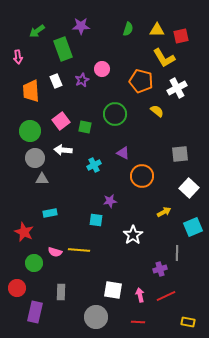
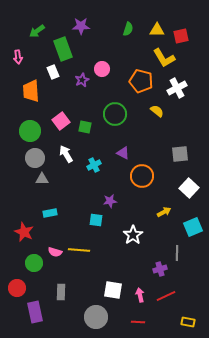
white rectangle at (56, 81): moved 3 px left, 9 px up
white arrow at (63, 150): moved 3 px right, 4 px down; rotated 54 degrees clockwise
purple rectangle at (35, 312): rotated 25 degrees counterclockwise
